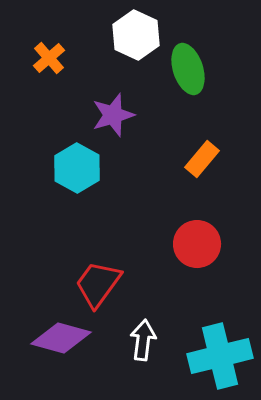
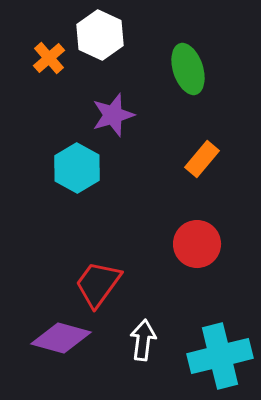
white hexagon: moved 36 px left
